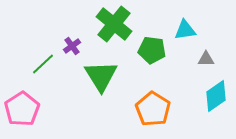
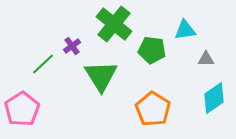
cyan diamond: moved 2 px left, 2 px down
